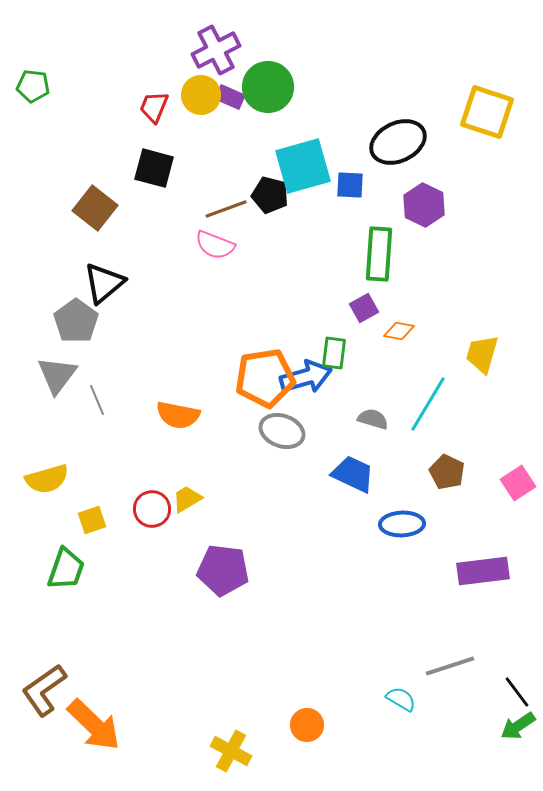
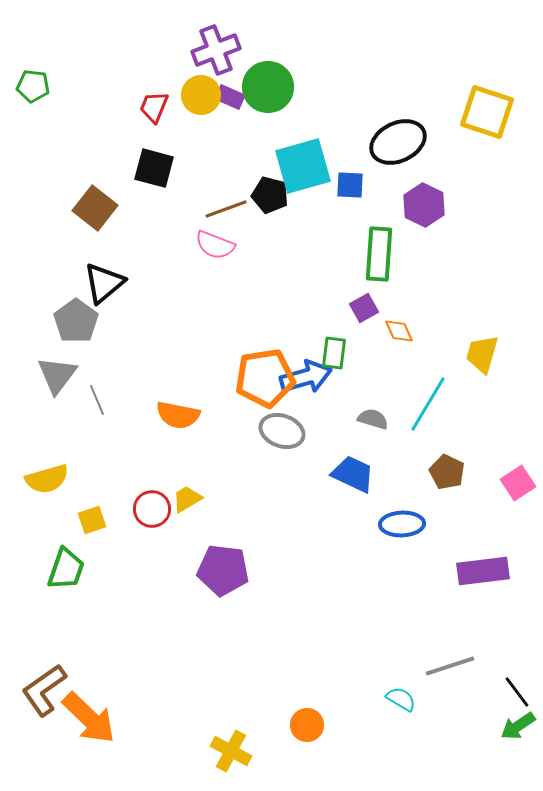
purple cross at (216, 50): rotated 6 degrees clockwise
orange diamond at (399, 331): rotated 56 degrees clockwise
orange arrow at (94, 725): moved 5 px left, 7 px up
